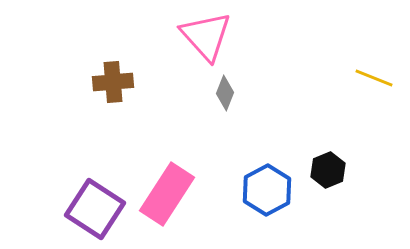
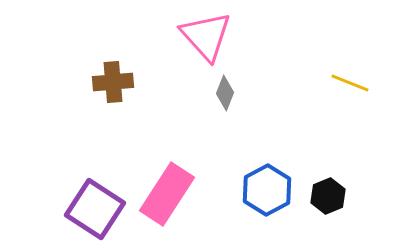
yellow line: moved 24 px left, 5 px down
black hexagon: moved 26 px down
